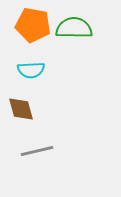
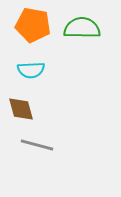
green semicircle: moved 8 px right
gray line: moved 6 px up; rotated 28 degrees clockwise
